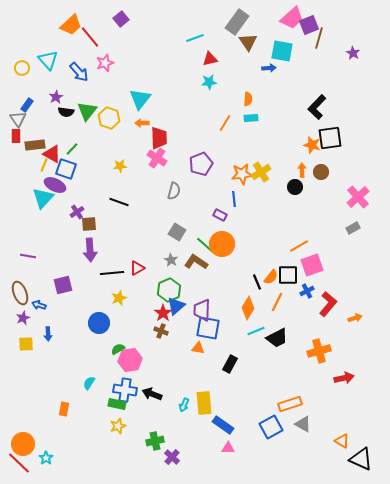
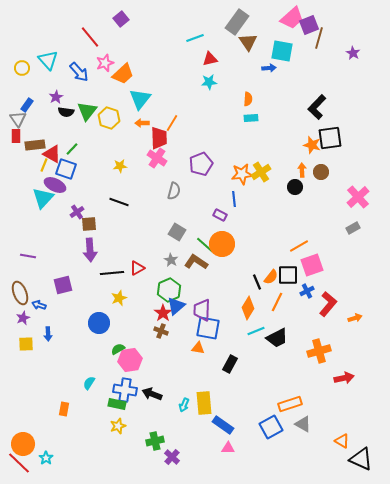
orange trapezoid at (71, 25): moved 52 px right, 49 px down
orange line at (225, 123): moved 53 px left
